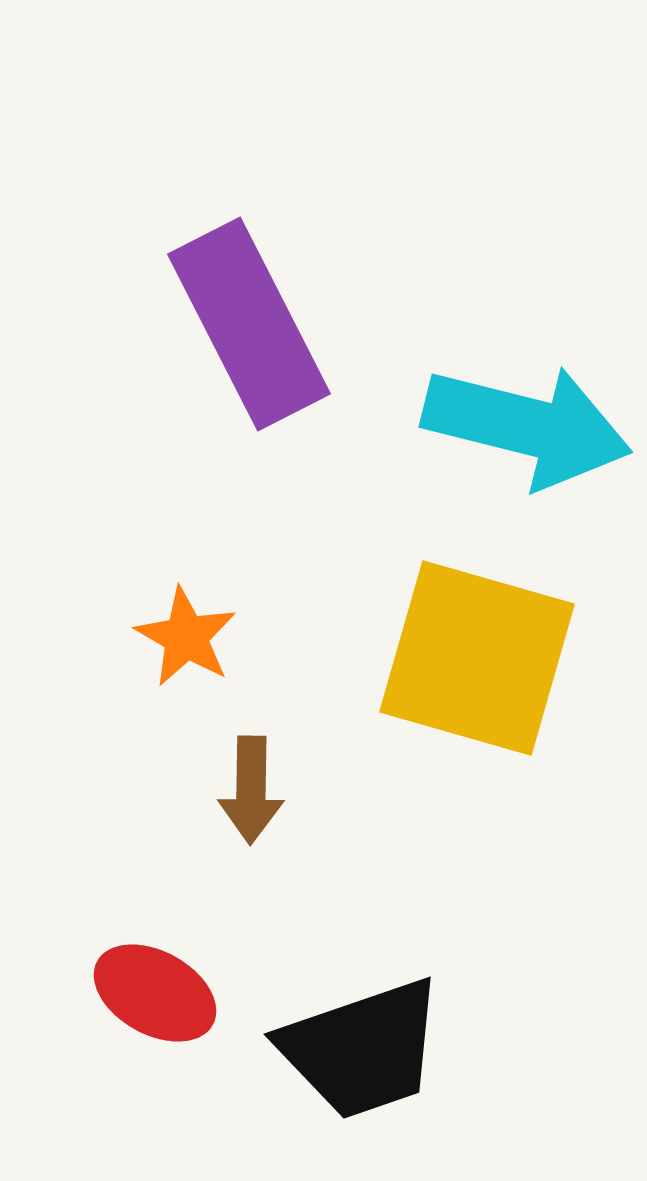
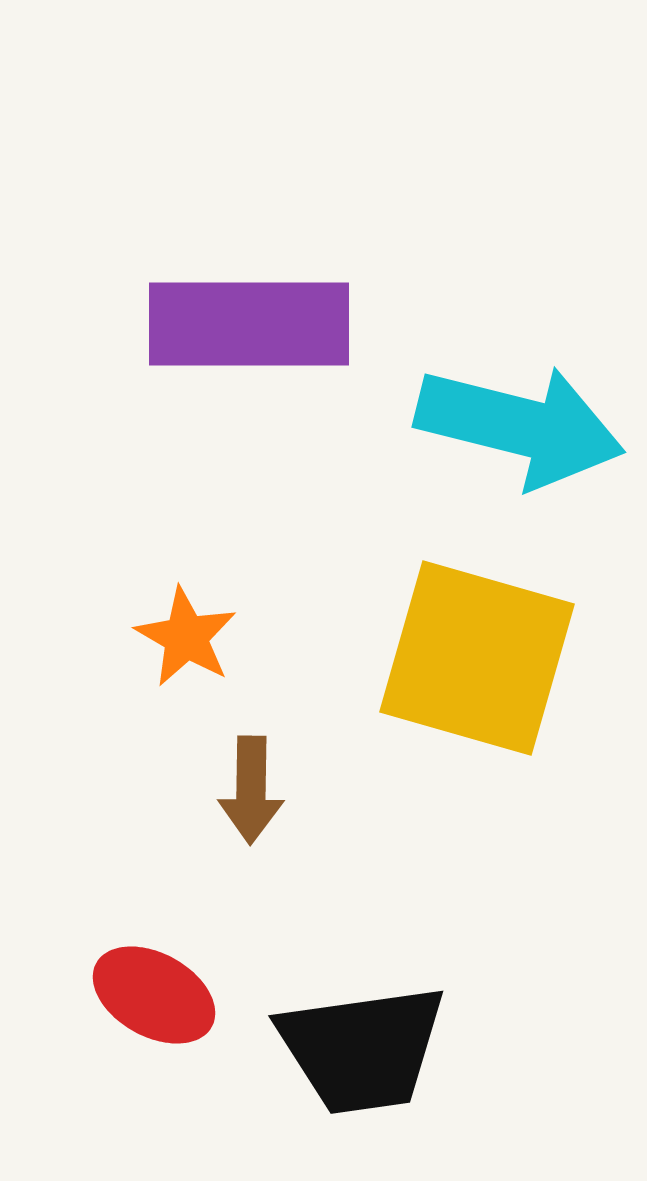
purple rectangle: rotated 63 degrees counterclockwise
cyan arrow: moved 7 px left
red ellipse: moved 1 px left, 2 px down
black trapezoid: rotated 11 degrees clockwise
